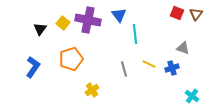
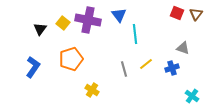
yellow line: moved 3 px left; rotated 64 degrees counterclockwise
yellow cross: rotated 24 degrees counterclockwise
